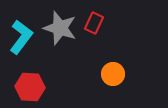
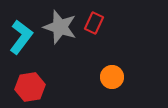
gray star: moved 1 px up
orange circle: moved 1 px left, 3 px down
red hexagon: rotated 12 degrees counterclockwise
